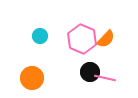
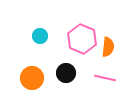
orange semicircle: moved 2 px right, 8 px down; rotated 36 degrees counterclockwise
black circle: moved 24 px left, 1 px down
